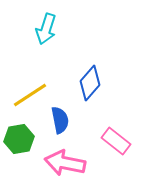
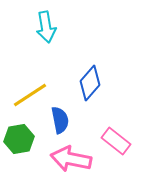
cyan arrow: moved 2 px up; rotated 28 degrees counterclockwise
pink arrow: moved 6 px right, 4 px up
